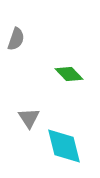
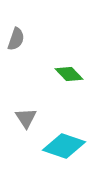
gray triangle: moved 3 px left
cyan diamond: rotated 57 degrees counterclockwise
